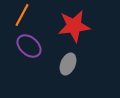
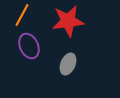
red star: moved 6 px left, 5 px up
purple ellipse: rotated 25 degrees clockwise
